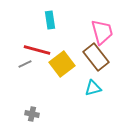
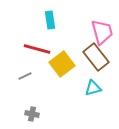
red line: moved 1 px up
gray line: moved 12 px down
